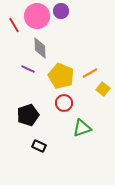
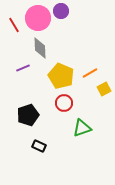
pink circle: moved 1 px right, 2 px down
purple line: moved 5 px left, 1 px up; rotated 48 degrees counterclockwise
yellow square: moved 1 px right; rotated 24 degrees clockwise
